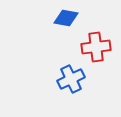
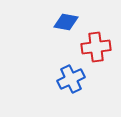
blue diamond: moved 4 px down
